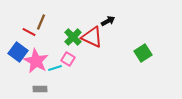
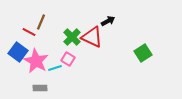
green cross: moved 1 px left
gray rectangle: moved 1 px up
